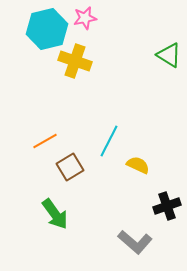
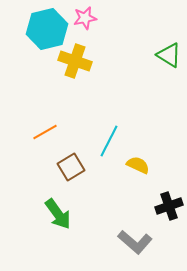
orange line: moved 9 px up
brown square: moved 1 px right
black cross: moved 2 px right
green arrow: moved 3 px right
